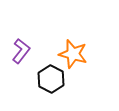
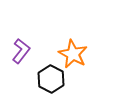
orange star: rotated 12 degrees clockwise
